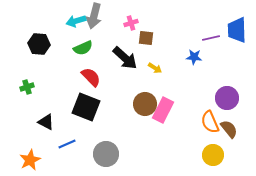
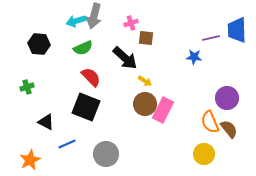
yellow arrow: moved 10 px left, 13 px down
yellow circle: moved 9 px left, 1 px up
